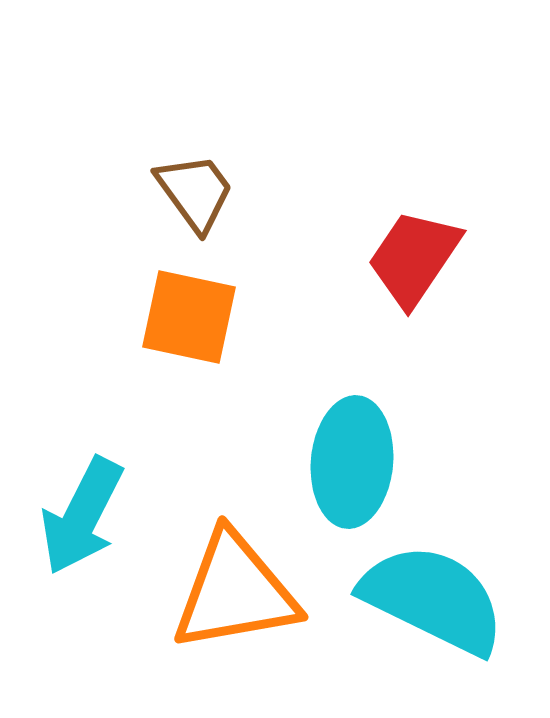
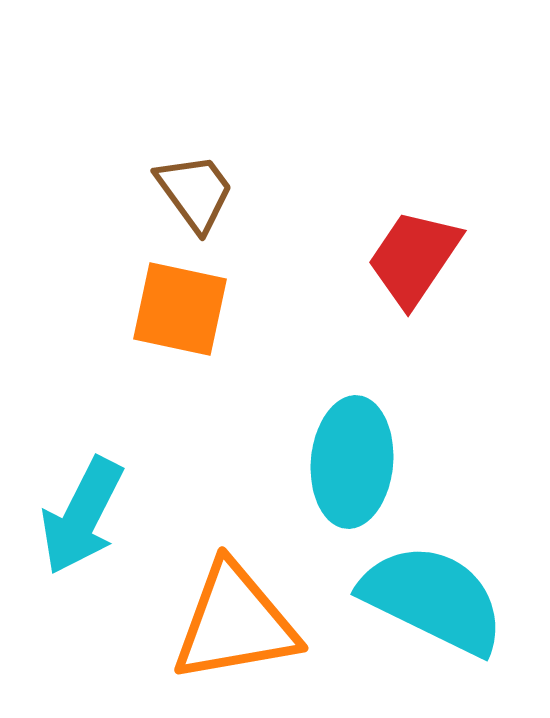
orange square: moved 9 px left, 8 px up
orange triangle: moved 31 px down
